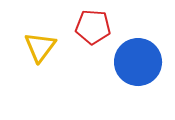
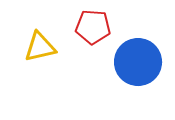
yellow triangle: rotated 40 degrees clockwise
